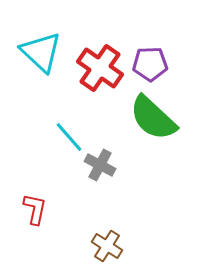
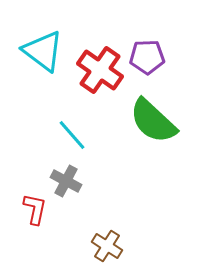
cyan triangle: moved 2 px right, 1 px up; rotated 6 degrees counterclockwise
purple pentagon: moved 3 px left, 7 px up
red cross: moved 2 px down
green semicircle: moved 3 px down
cyan line: moved 3 px right, 2 px up
gray cross: moved 34 px left, 16 px down
